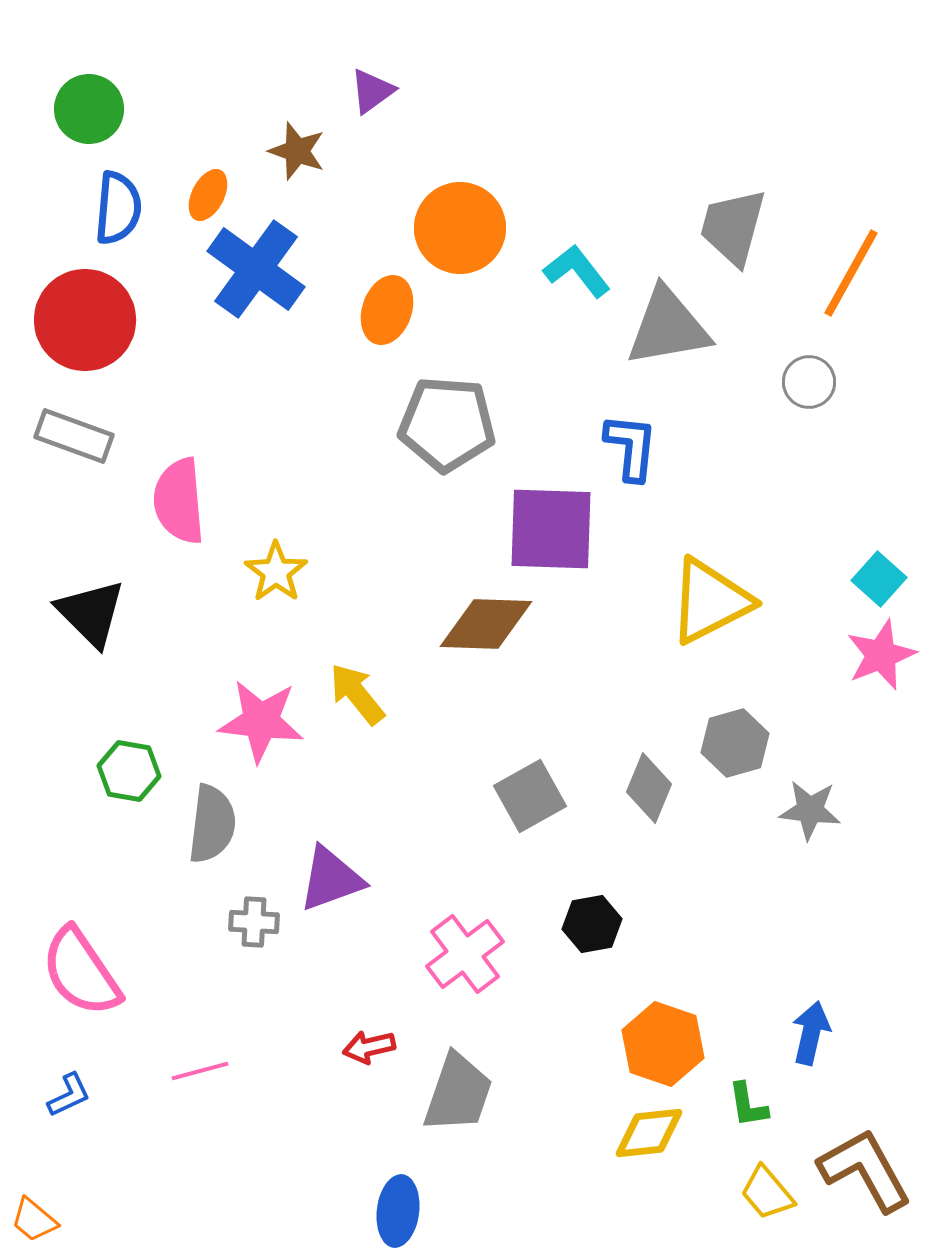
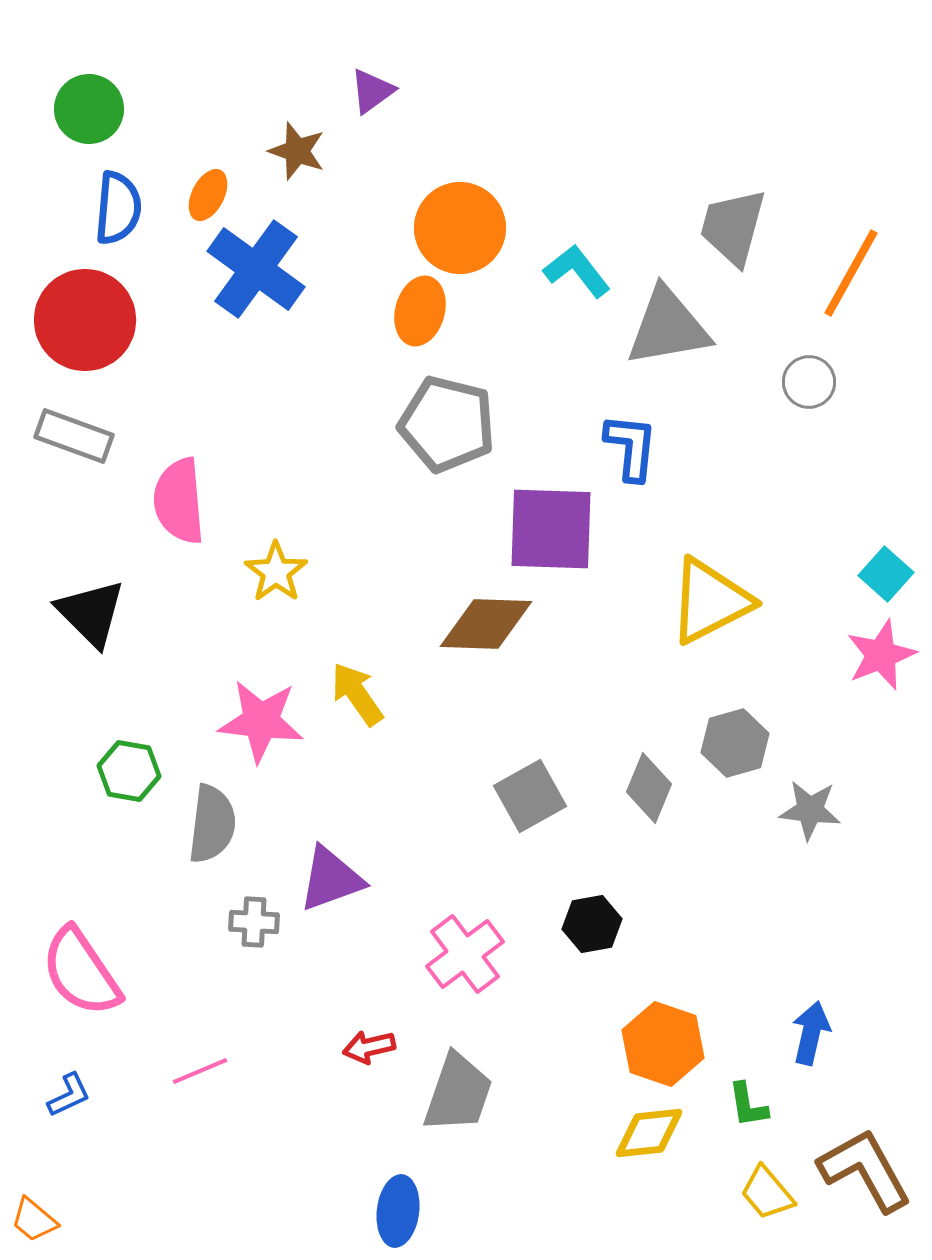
orange ellipse at (387, 310): moved 33 px right, 1 px down; rotated 4 degrees counterclockwise
gray pentagon at (447, 424): rotated 10 degrees clockwise
cyan square at (879, 579): moved 7 px right, 5 px up
yellow arrow at (357, 694): rotated 4 degrees clockwise
pink line at (200, 1071): rotated 8 degrees counterclockwise
